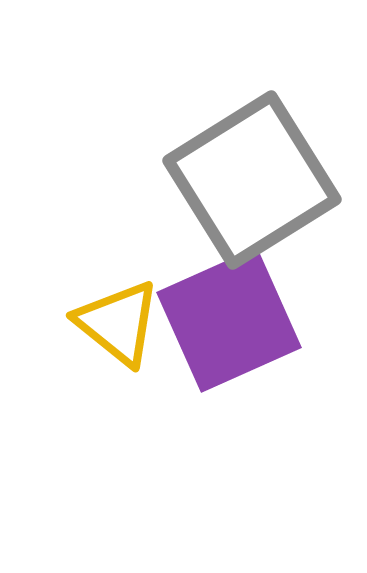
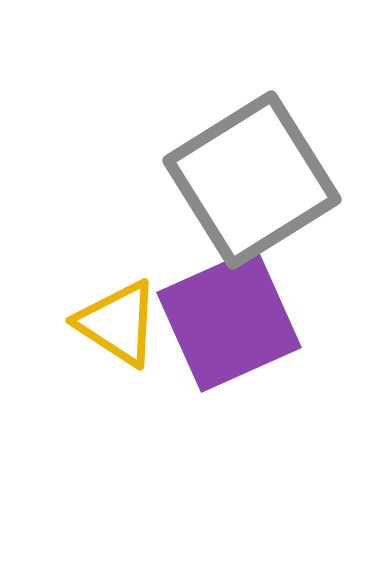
yellow triangle: rotated 6 degrees counterclockwise
